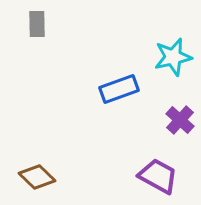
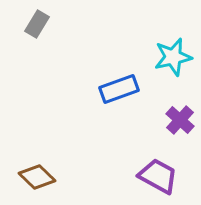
gray rectangle: rotated 32 degrees clockwise
